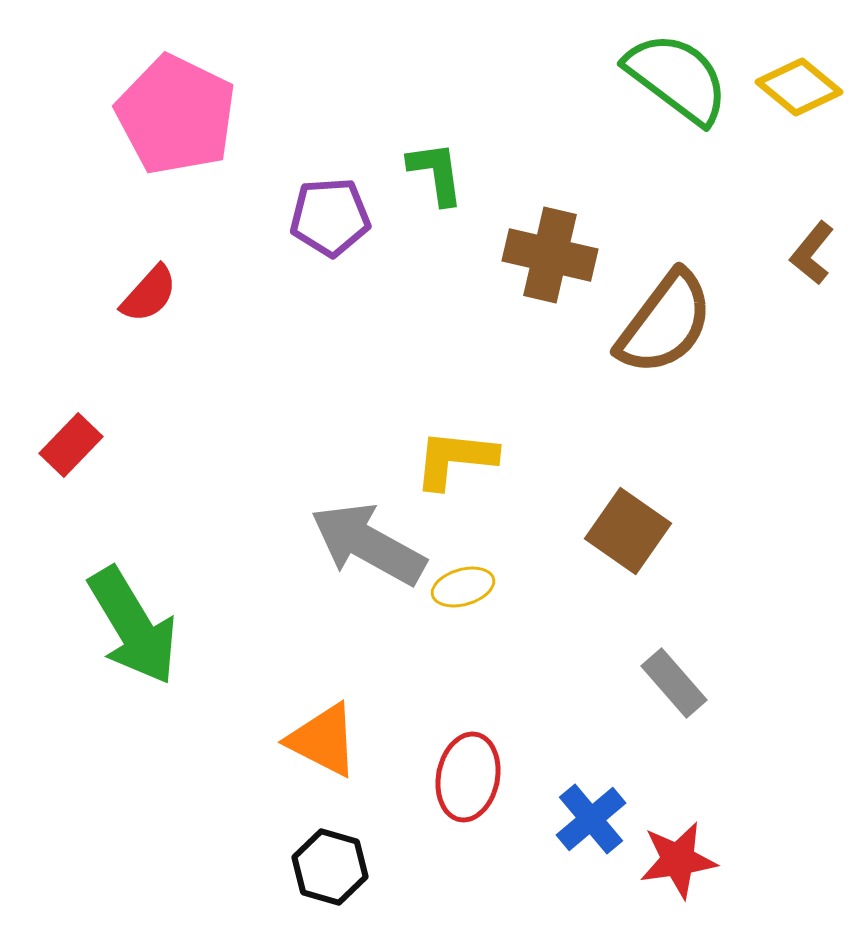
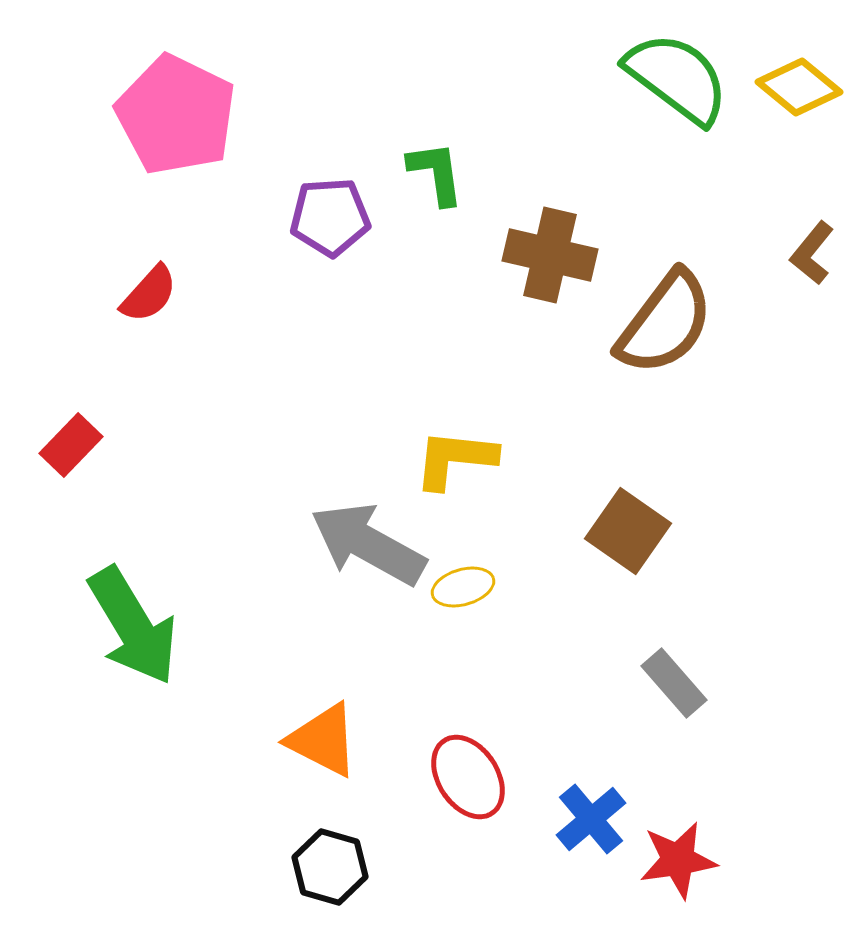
red ellipse: rotated 44 degrees counterclockwise
